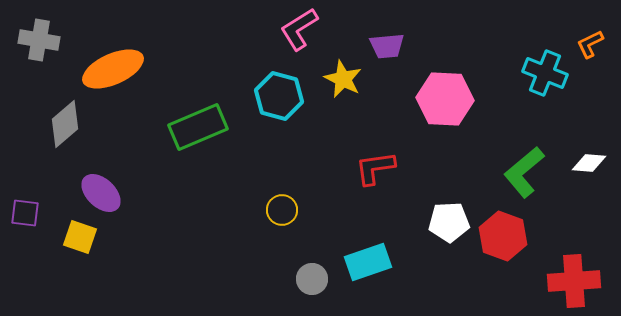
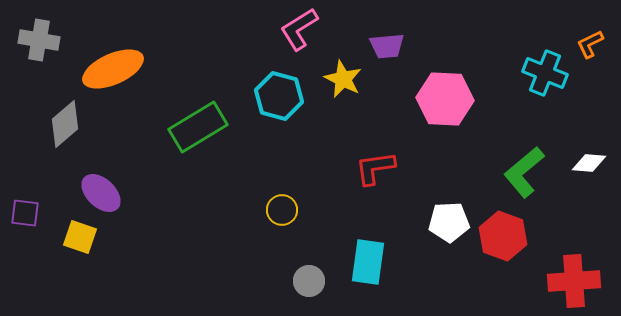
green rectangle: rotated 8 degrees counterclockwise
cyan rectangle: rotated 63 degrees counterclockwise
gray circle: moved 3 px left, 2 px down
